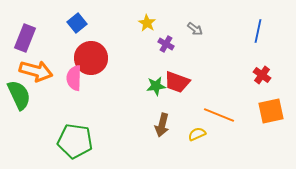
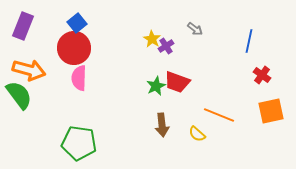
yellow star: moved 5 px right, 16 px down
blue line: moved 9 px left, 10 px down
purple rectangle: moved 2 px left, 12 px up
purple cross: moved 2 px down; rotated 28 degrees clockwise
red circle: moved 17 px left, 10 px up
orange arrow: moved 7 px left, 1 px up
pink semicircle: moved 5 px right
green star: rotated 18 degrees counterclockwise
green semicircle: rotated 12 degrees counterclockwise
brown arrow: rotated 20 degrees counterclockwise
yellow semicircle: rotated 114 degrees counterclockwise
green pentagon: moved 4 px right, 2 px down
